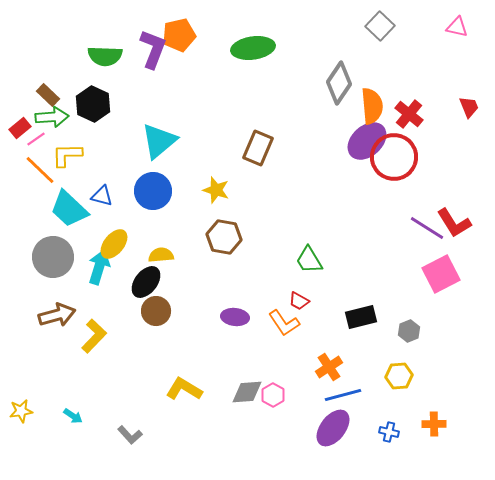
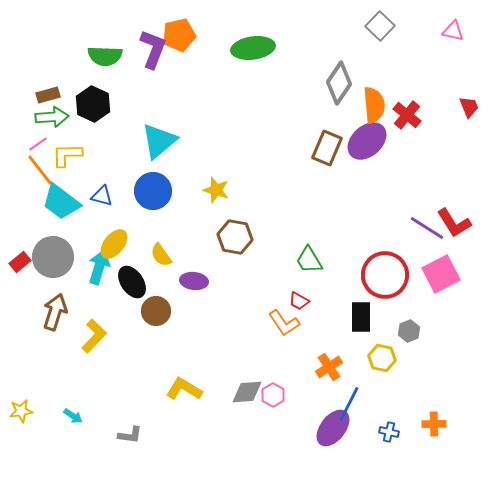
pink triangle at (457, 27): moved 4 px left, 4 px down
brown rectangle at (48, 95): rotated 60 degrees counterclockwise
orange semicircle at (372, 106): moved 2 px right, 1 px up
red cross at (409, 114): moved 2 px left, 1 px down
red rectangle at (20, 128): moved 134 px down
pink line at (36, 139): moved 2 px right, 5 px down
brown rectangle at (258, 148): moved 69 px right
red circle at (394, 157): moved 9 px left, 118 px down
orange line at (40, 170): rotated 8 degrees clockwise
cyan trapezoid at (69, 209): moved 8 px left, 7 px up; rotated 6 degrees counterclockwise
brown hexagon at (224, 237): moved 11 px right
yellow semicircle at (161, 255): rotated 120 degrees counterclockwise
black ellipse at (146, 282): moved 14 px left; rotated 72 degrees counterclockwise
brown arrow at (57, 315): moved 2 px left, 3 px up; rotated 57 degrees counterclockwise
purple ellipse at (235, 317): moved 41 px left, 36 px up
black rectangle at (361, 317): rotated 76 degrees counterclockwise
yellow hexagon at (399, 376): moved 17 px left, 18 px up; rotated 16 degrees clockwise
blue line at (343, 395): moved 6 px right, 9 px down; rotated 48 degrees counterclockwise
gray L-shape at (130, 435): rotated 40 degrees counterclockwise
